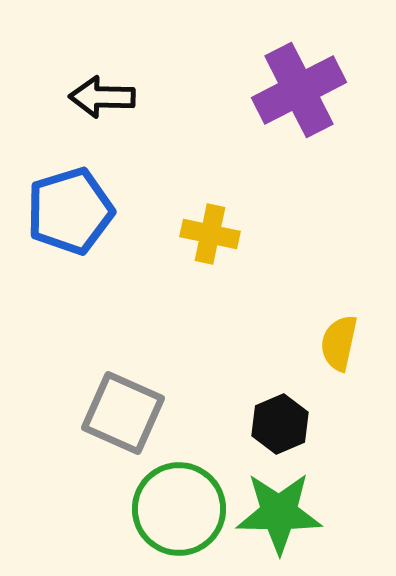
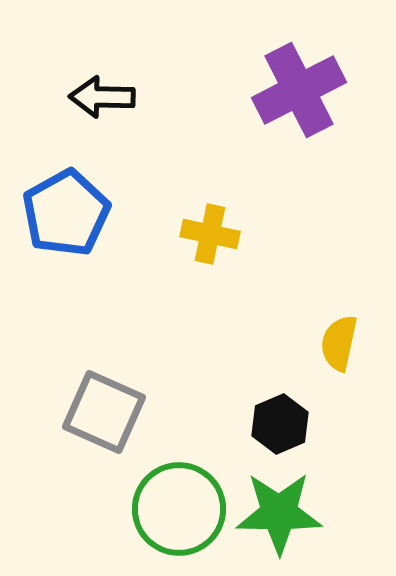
blue pentagon: moved 4 px left, 2 px down; rotated 12 degrees counterclockwise
gray square: moved 19 px left, 1 px up
